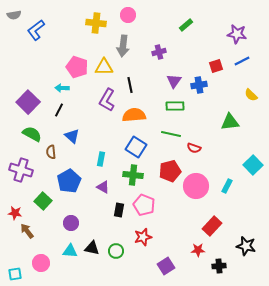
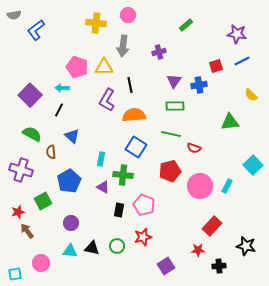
purple square at (28, 102): moved 2 px right, 7 px up
green cross at (133, 175): moved 10 px left
pink circle at (196, 186): moved 4 px right
green square at (43, 201): rotated 18 degrees clockwise
red star at (15, 213): moved 3 px right, 1 px up; rotated 24 degrees counterclockwise
green circle at (116, 251): moved 1 px right, 5 px up
